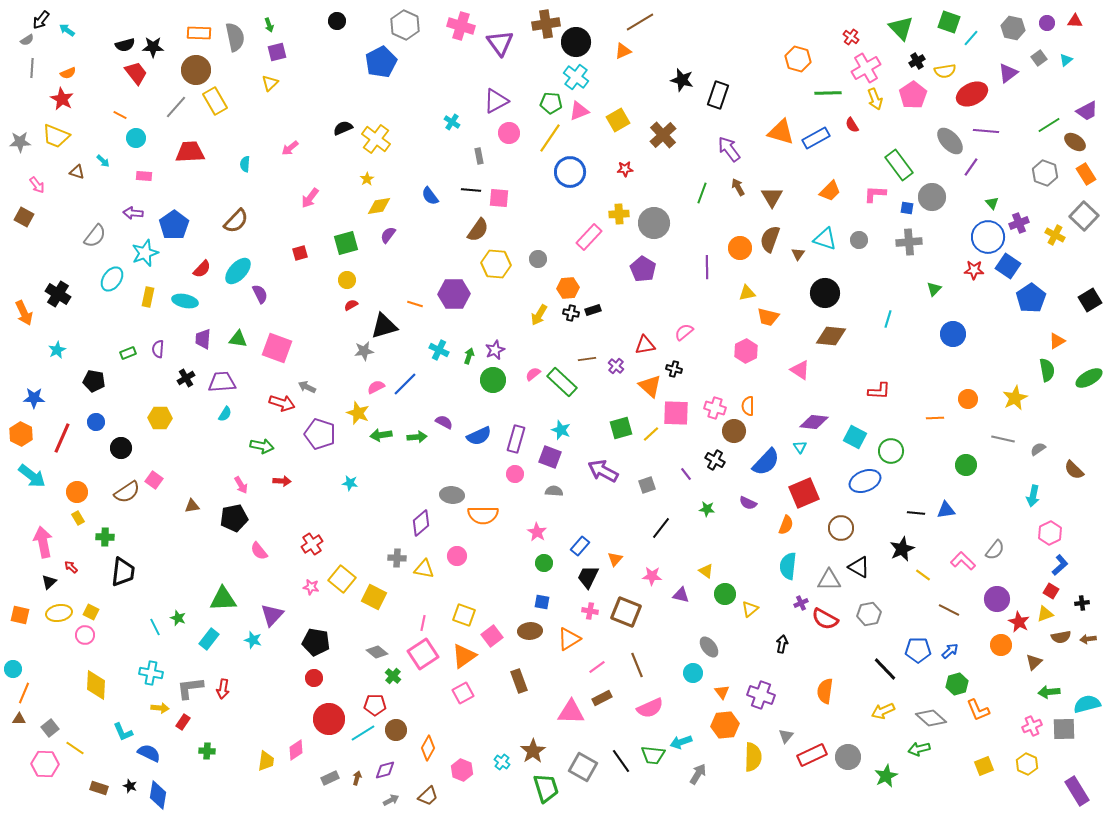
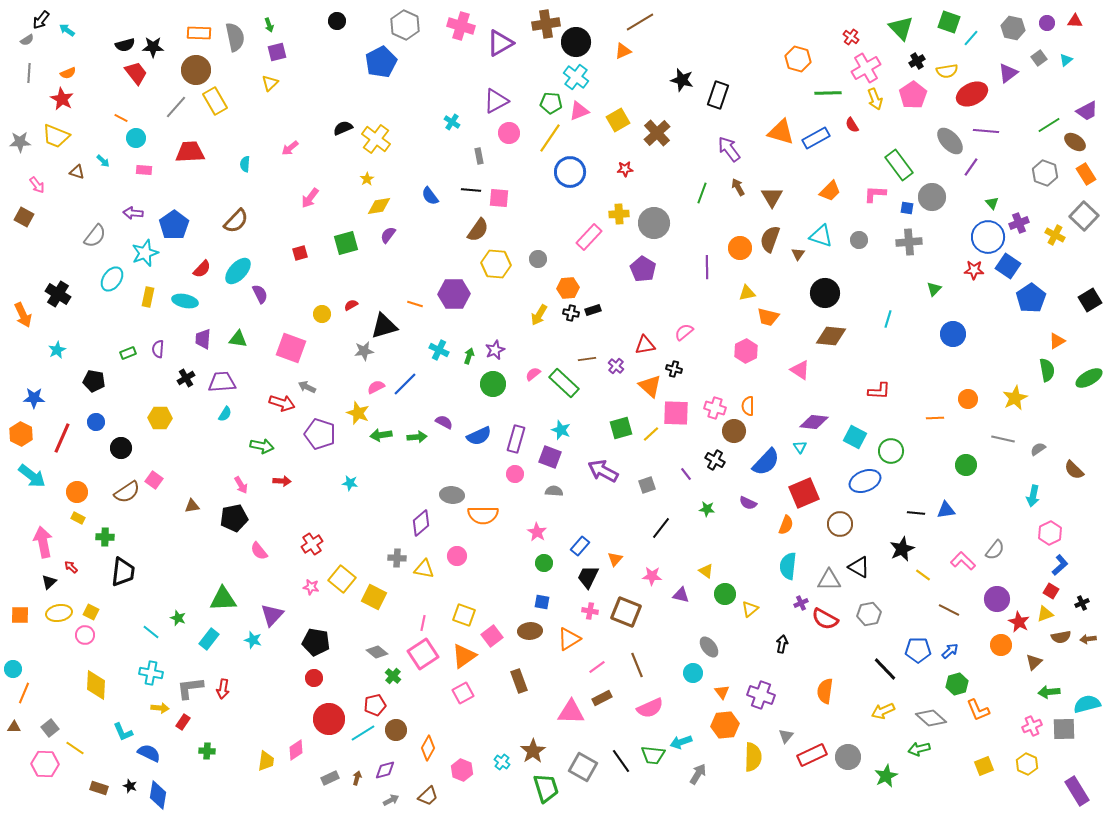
purple triangle at (500, 43): rotated 36 degrees clockwise
gray line at (32, 68): moved 3 px left, 5 px down
yellow semicircle at (945, 71): moved 2 px right
orange line at (120, 115): moved 1 px right, 3 px down
brown cross at (663, 135): moved 6 px left, 2 px up
pink rectangle at (144, 176): moved 6 px up
cyan triangle at (825, 239): moved 4 px left, 3 px up
yellow circle at (347, 280): moved 25 px left, 34 px down
orange arrow at (24, 313): moved 1 px left, 2 px down
pink square at (277, 348): moved 14 px right
green circle at (493, 380): moved 4 px down
green rectangle at (562, 382): moved 2 px right, 1 px down
yellow rectangle at (78, 518): rotated 32 degrees counterclockwise
brown circle at (841, 528): moved 1 px left, 4 px up
black cross at (1082, 603): rotated 16 degrees counterclockwise
orange square at (20, 615): rotated 12 degrees counterclockwise
cyan line at (155, 627): moved 4 px left, 5 px down; rotated 24 degrees counterclockwise
red pentagon at (375, 705): rotated 15 degrees counterclockwise
brown triangle at (19, 719): moved 5 px left, 8 px down
